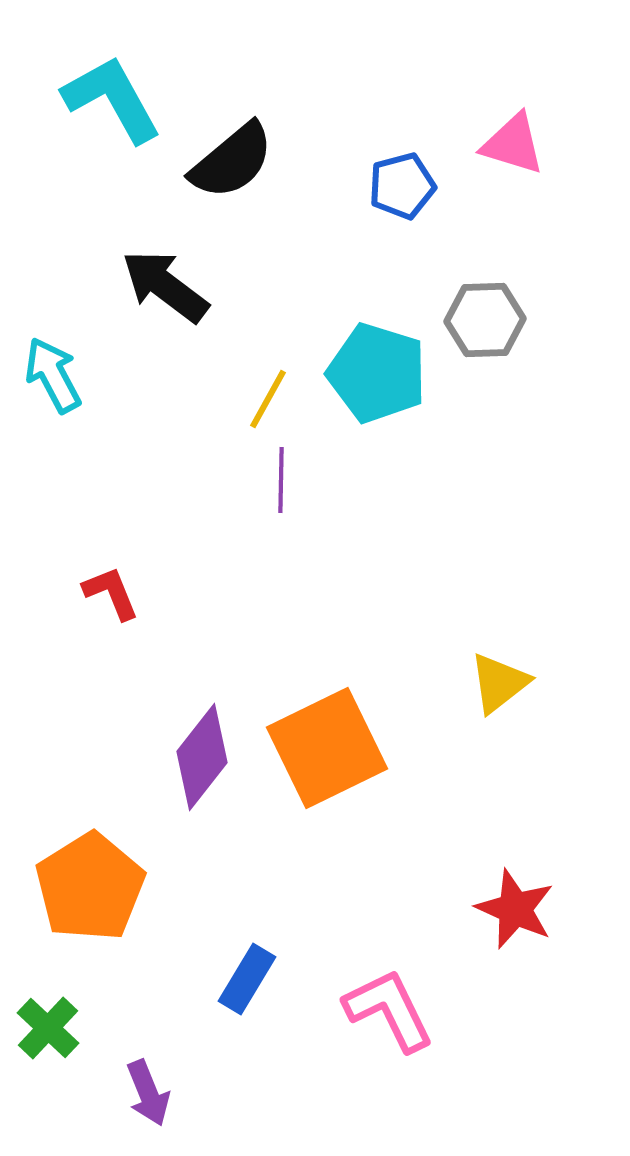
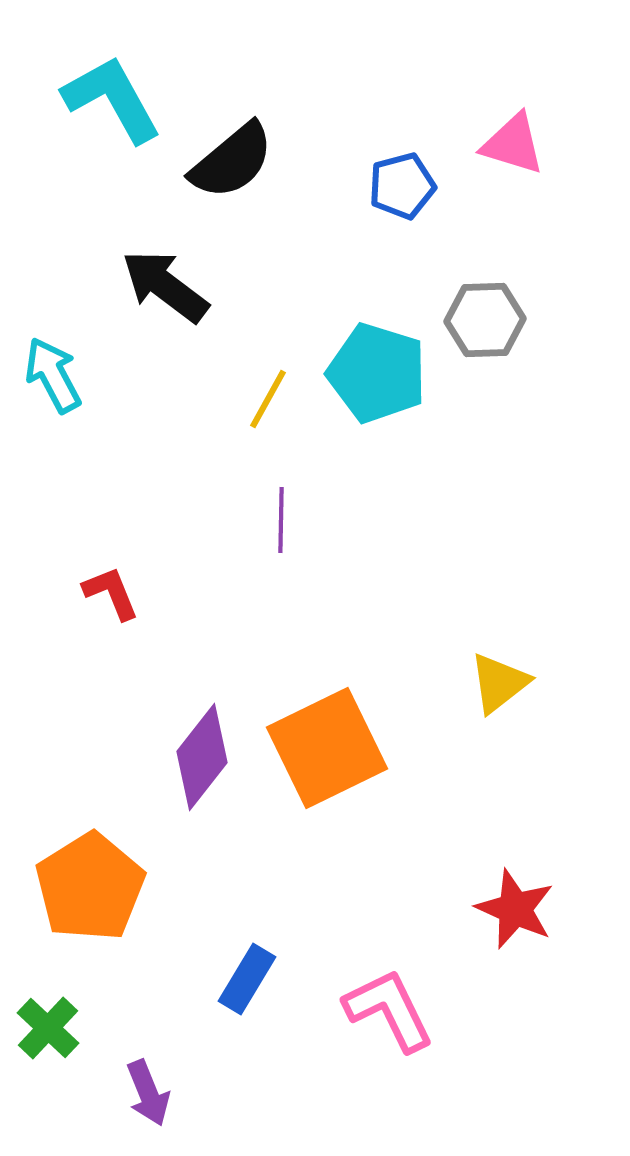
purple line: moved 40 px down
